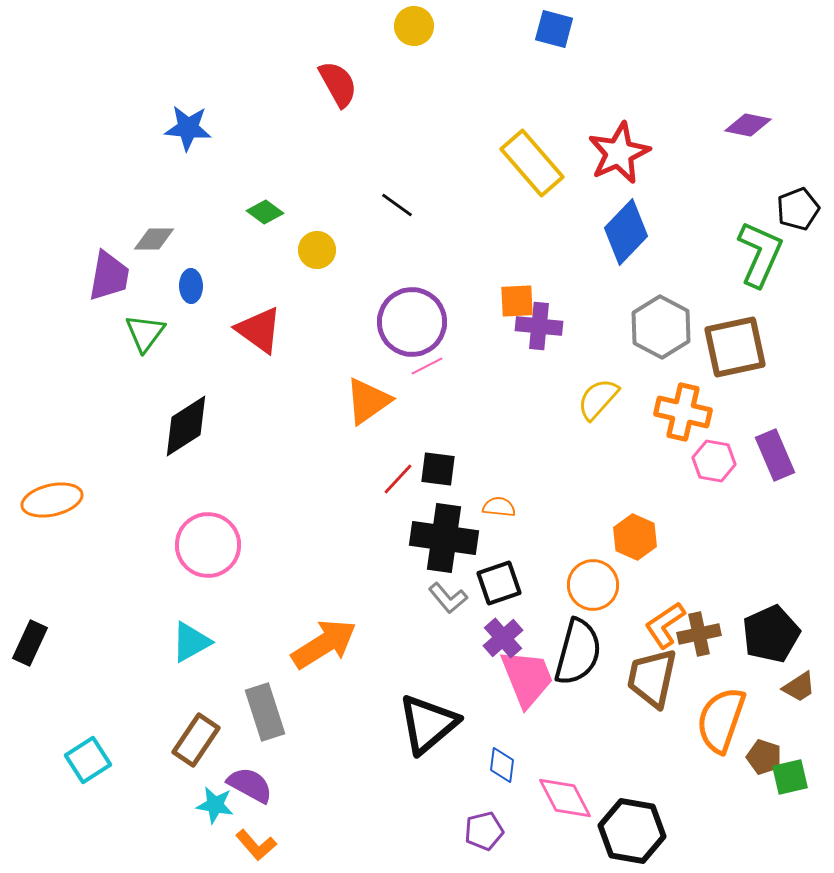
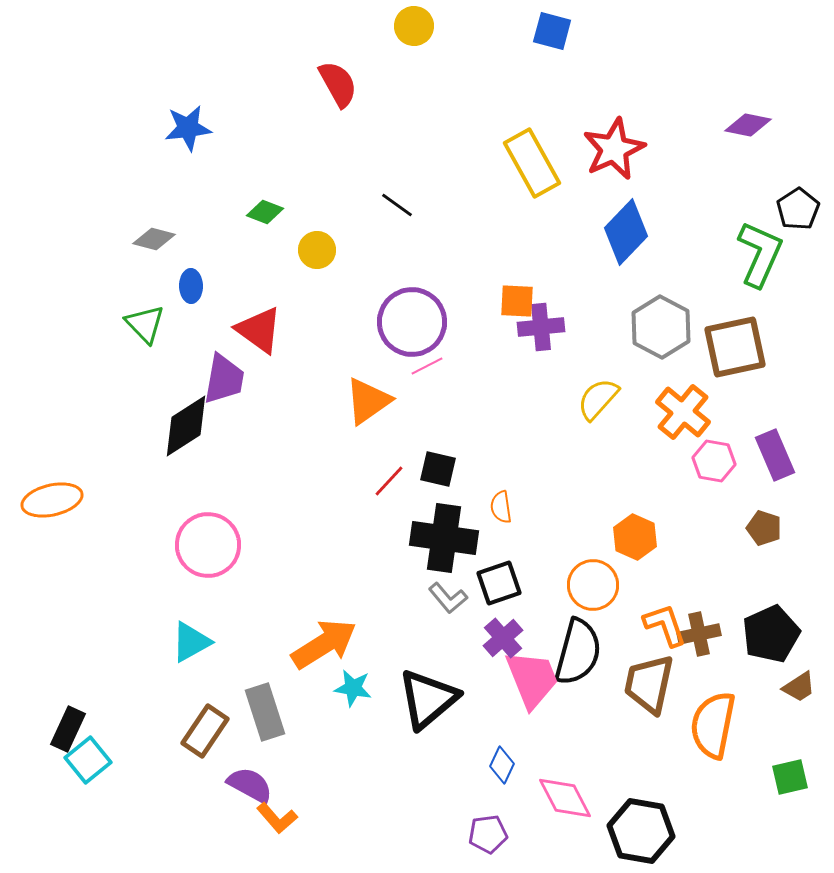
blue square at (554, 29): moved 2 px left, 2 px down
blue star at (188, 128): rotated 12 degrees counterclockwise
red star at (619, 153): moved 5 px left, 4 px up
yellow rectangle at (532, 163): rotated 12 degrees clockwise
black pentagon at (798, 209): rotated 12 degrees counterclockwise
green diamond at (265, 212): rotated 15 degrees counterclockwise
gray diamond at (154, 239): rotated 15 degrees clockwise
purple trapezoid at (109, 276): moved 115 px right, 103 px down
orange square at (517, 301): rotated 6 degrees clockwise
purple cross at (539, 326): moved 2 px right, 1 px down; rotated 12 degrees counterclockwise
green triangle at (145, 333): moved 9 px up; rotated 21 degrees counterclockwise
orange cross at (683, 412): rotated 26 degrees clockwise
black square at (438, 469): rotated 6 degrees clockwise
red line at (398, 479): moved 9 px left, 2 px down
orange semicircle at (499, 507): moved 2 px right; rotated 104 degrees counterclockwise
orange L-shape at (665, 625): rotated 105 degrees clockwise
black rectangle at (30, 643): moved 38 px right, 86 px down
pink trapezoid at (527, 678): moved 5 px right, 1 px down
brown trapezoid at (652, 678): moved 3 px left, 6 px down
orange semicircle at (721, 720): moved 8 px left, 5 px down; rotated 8 degrees counterclockwise
black triangle at (428, 724): moved 25 px up
brown rectangle at (196, 740): moved 9 px right, 9 px up
brown pentagon at (764, 757): moved 229 px up
cyan square at (88, 760): rotated 6 degrees counterclockwise
blue diamond at (502, 765): rotated 18 degrees clockwise
cyan star at (215, 805): moved 138 px right, 117 px up
purple pentagon at (484, 831): moved 4 px right, 3 px down; rotated 6 degrees clockwise
black hexagon at (632, 831): moved 9 px right
orange L-shape at (256, 845): moved 21 px right, 27 px up
